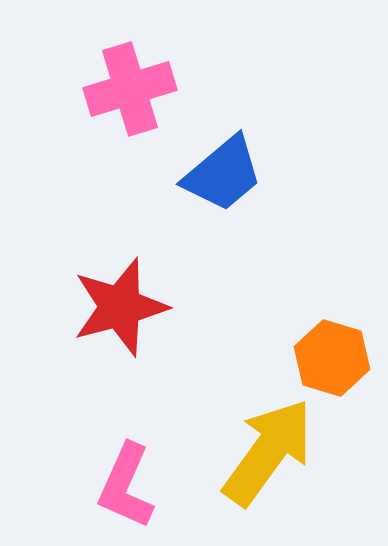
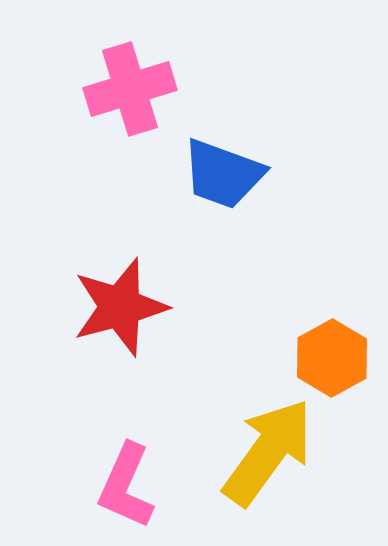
blue trapezoid: rotated 60 degrees clockwise
orange hexagon: rotated 14 degrees clockwise
